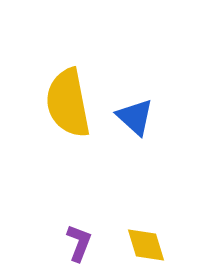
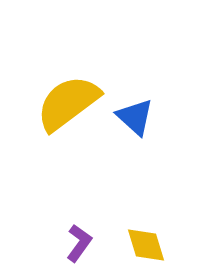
yellow semicircle: rotated 64 degrees clockwise
purple L-shape: rotated 15 degrees clockwise
